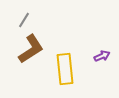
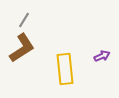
brown L-shape: moved 9 px left, 1 px up
